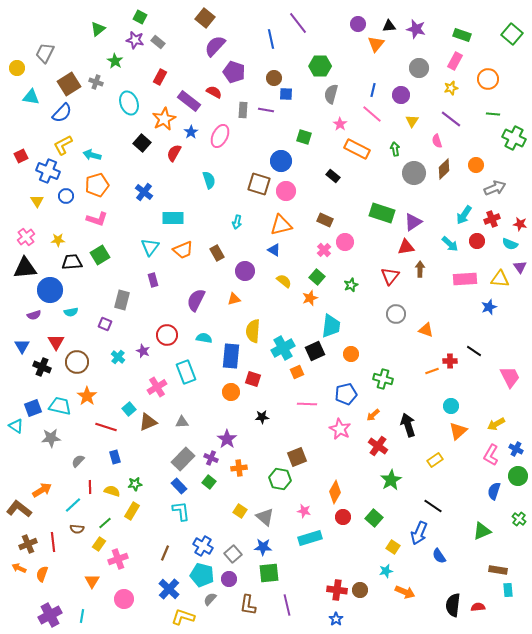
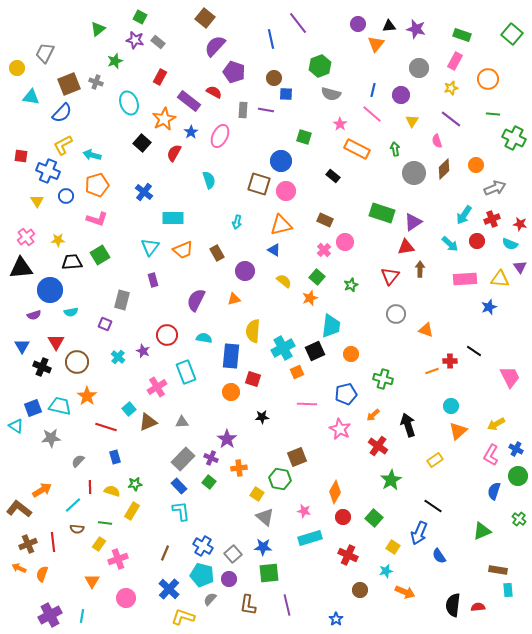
green star at (115, 61): rotated 21 degrees clockwise
green hexagon at (320, 66): rotated 20 degrees counterclockwise
brown square at (69, 84): rotated 10 degrees clockwise
gray semicircle at (331, 94): rotated 90 degrees counterclockwise
red square at (21, 156): rotated 32 degrees clockwise
black triangle at (25, 268): moved 4 px left
yellow square at (240, 511): moved 17 px right, 17 px up
green line at (105, 523): rotated 48 degrees clockwise
red cross at (337, 590): moved 11 px right, 35 px up; rotated 18 degrees clockwise
pink circle at (124, 599): moved 2 px right, 1 px up
